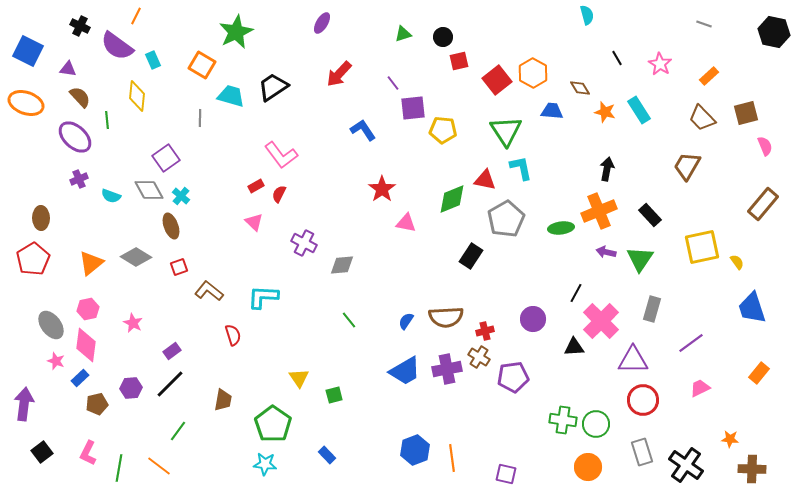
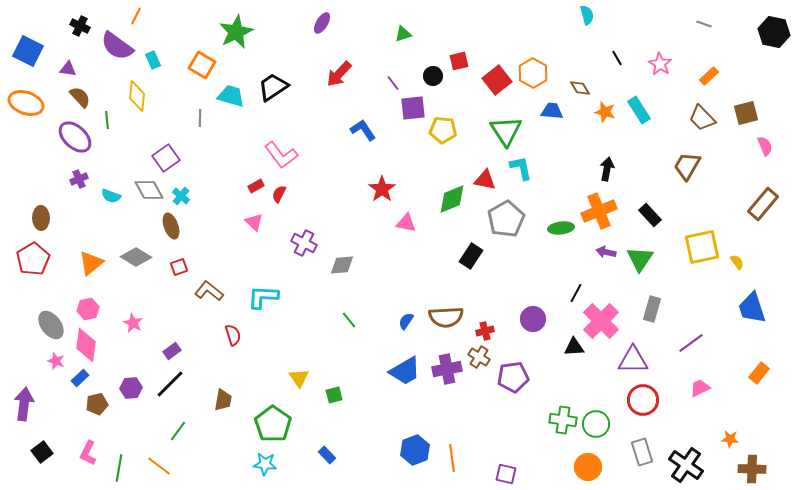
black circle at (443, 37): moved 10 px left, 39 px down
